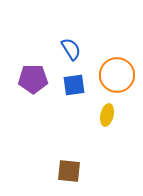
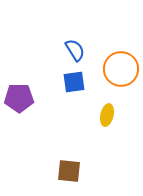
blue semicircle: moved 4 px right, 1 px down
orange circle: moved 4 px right, 6 px up
purple pentagon: moved 14 px left, 19 px down
blue square: moved 3 px up
